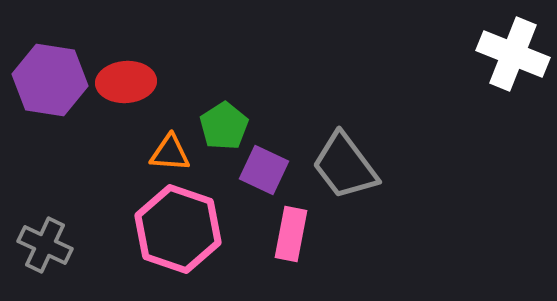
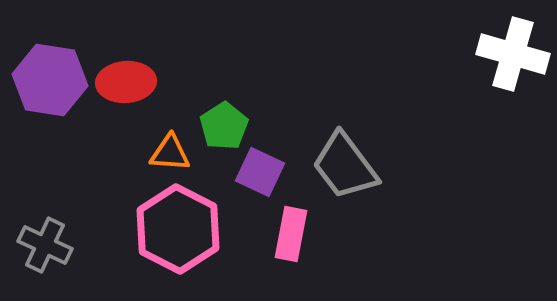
white cross: rotated 6 degrees counterclockwise
purple square: moved 4 px left, 2 px down
pink hexagon: rotated 8 degrees clockwise
